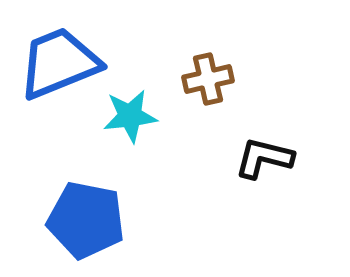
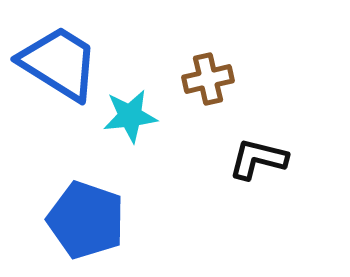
blue trapezoid: rotated 54 degrees clockwise
black L-shape: moved 6 px left, 1 px down
blue pentagon: rotated 8 degrees clockwise
